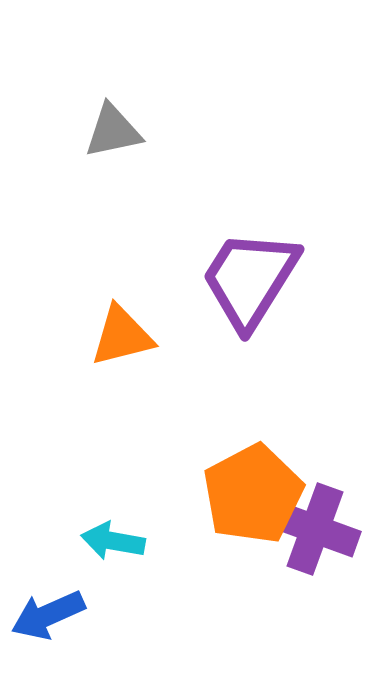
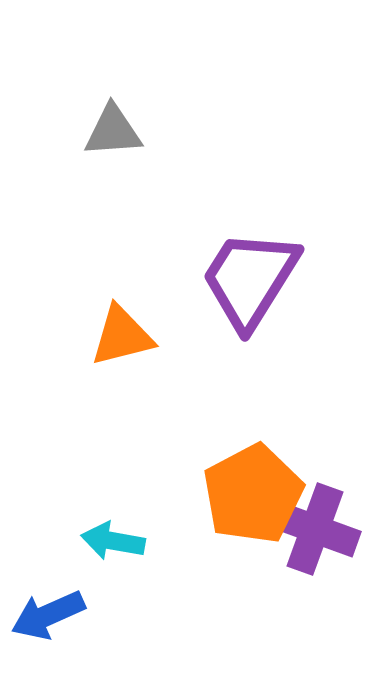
gray triangle: rotated 8 degrees clockwise
